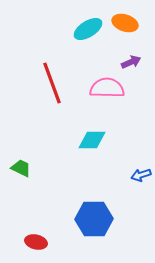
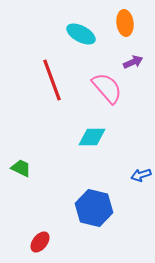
orange ellipse: rotated 65 degrees clockwise
cyan ellipse: moved 7 px left, 5 px down; rotated 60 degrees clockwise
purple arrow: moved 2 px right
red line: moved 3 px up
pink semicircle: rotated 48 degrees clockwise
cyan diamond: moved 3 px up
blue hexagon: moved 11 px up; rotated 15 degrees clockwise
red ellipse: moved 4 px right; rotated 65 degrees counterclockwise
